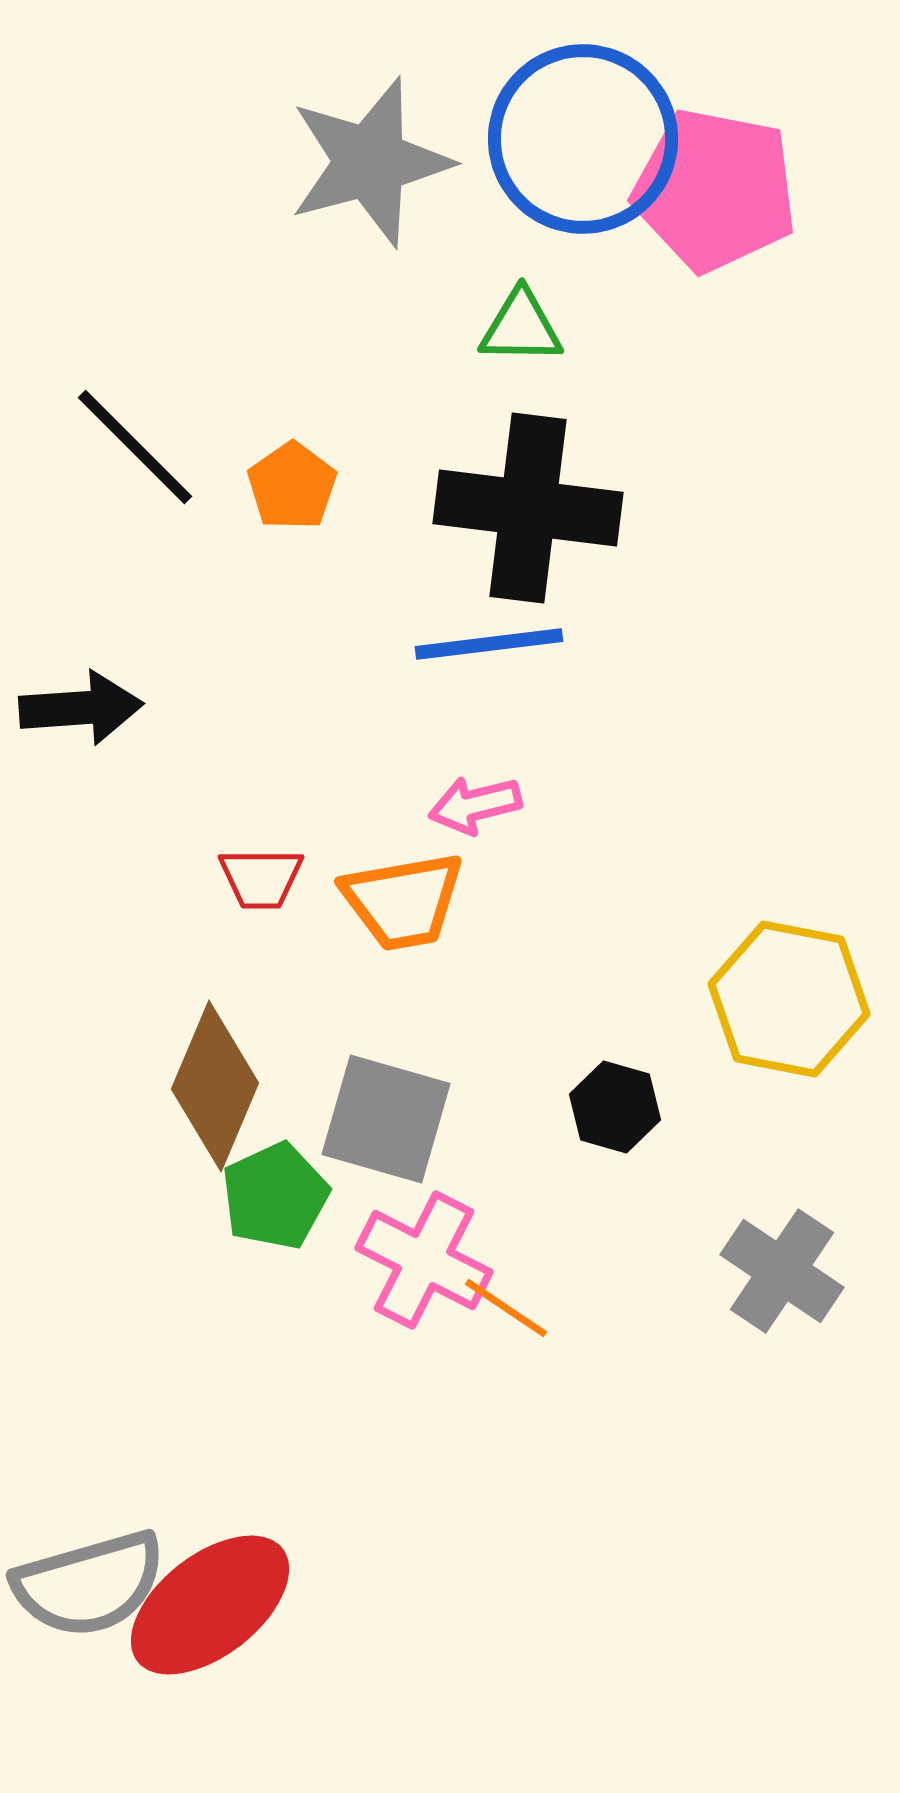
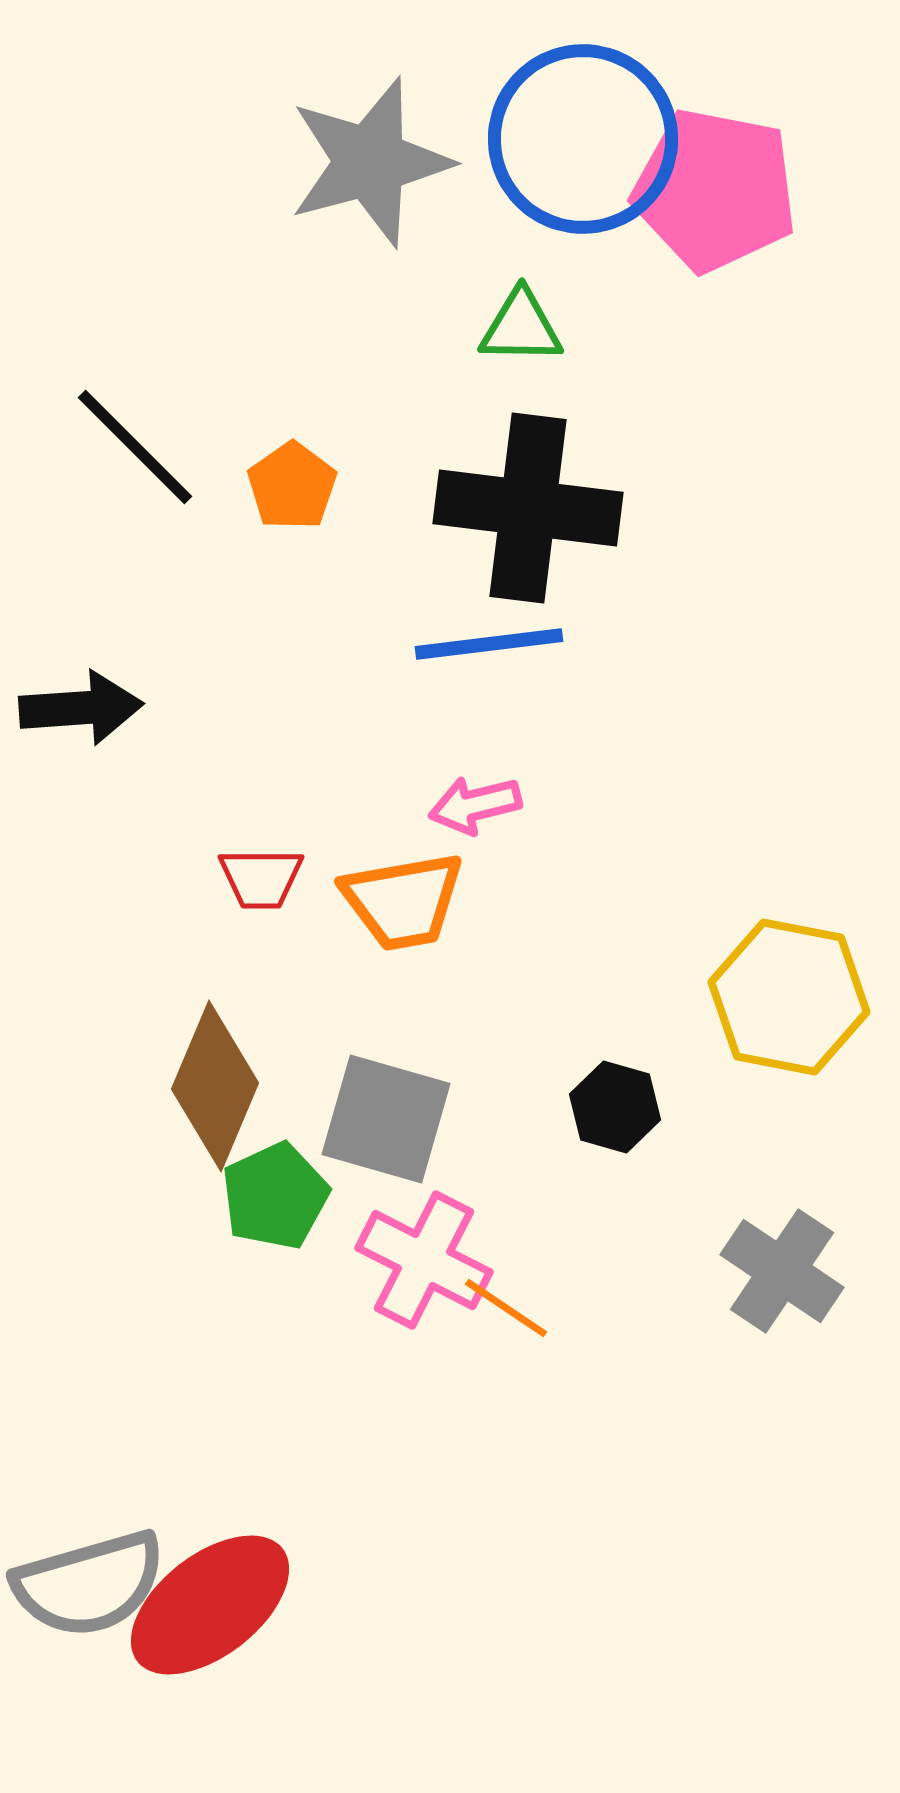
yellow hexagon: moved 2 px up
